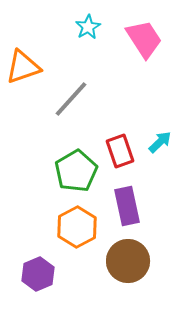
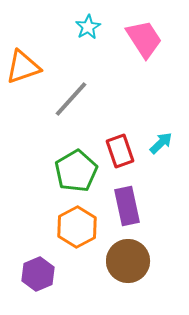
cyan arrow: moved 1 px right, 1 px down
